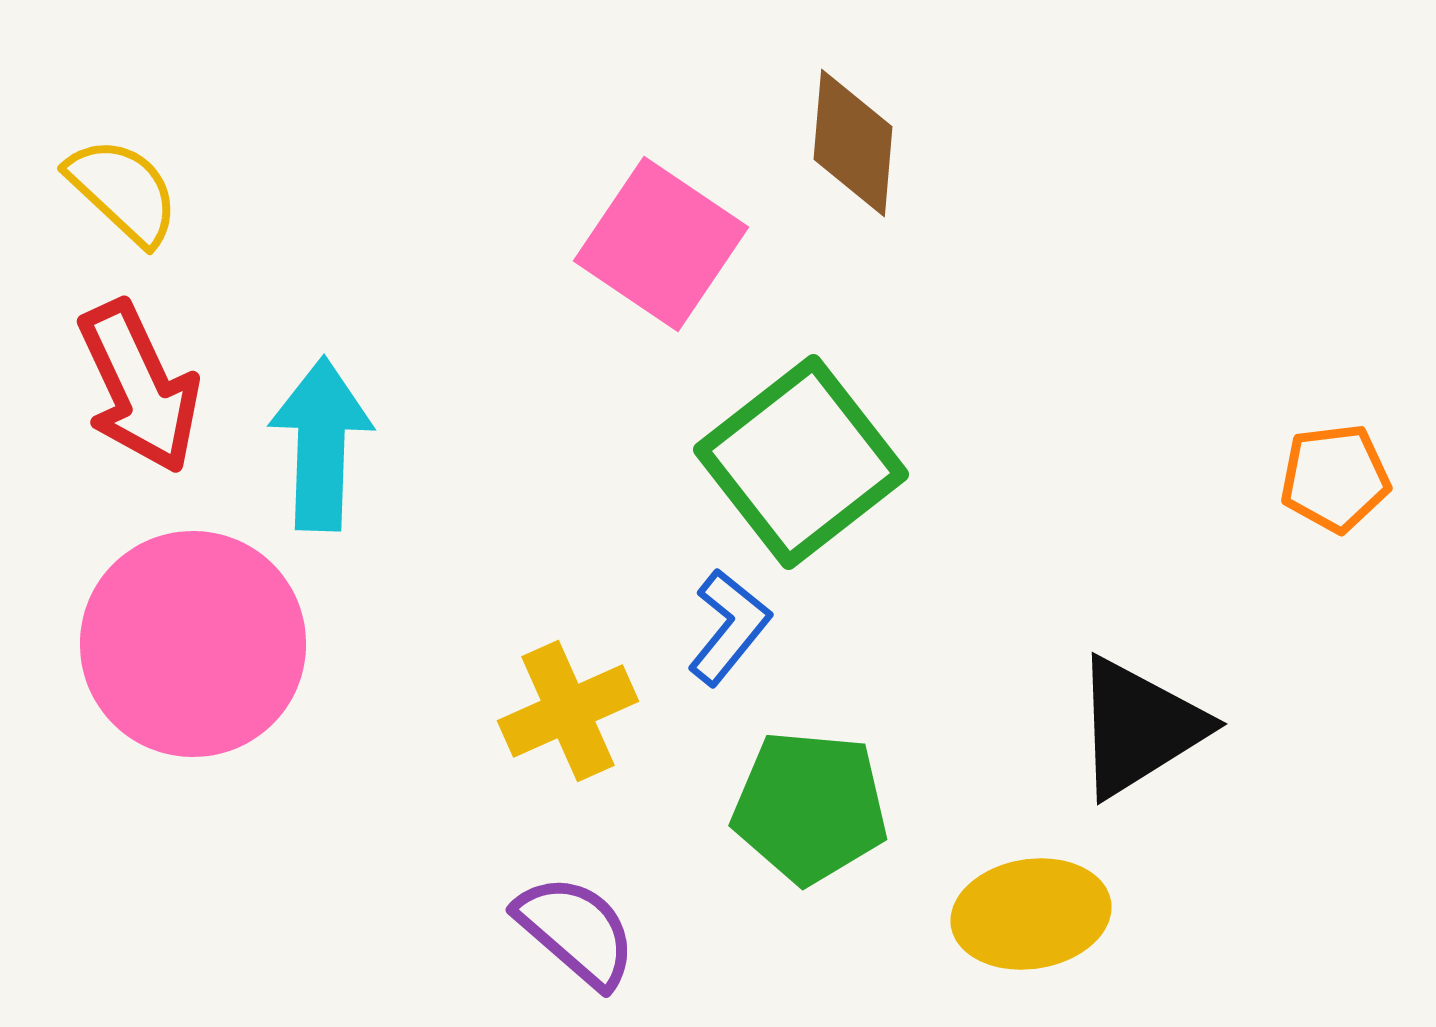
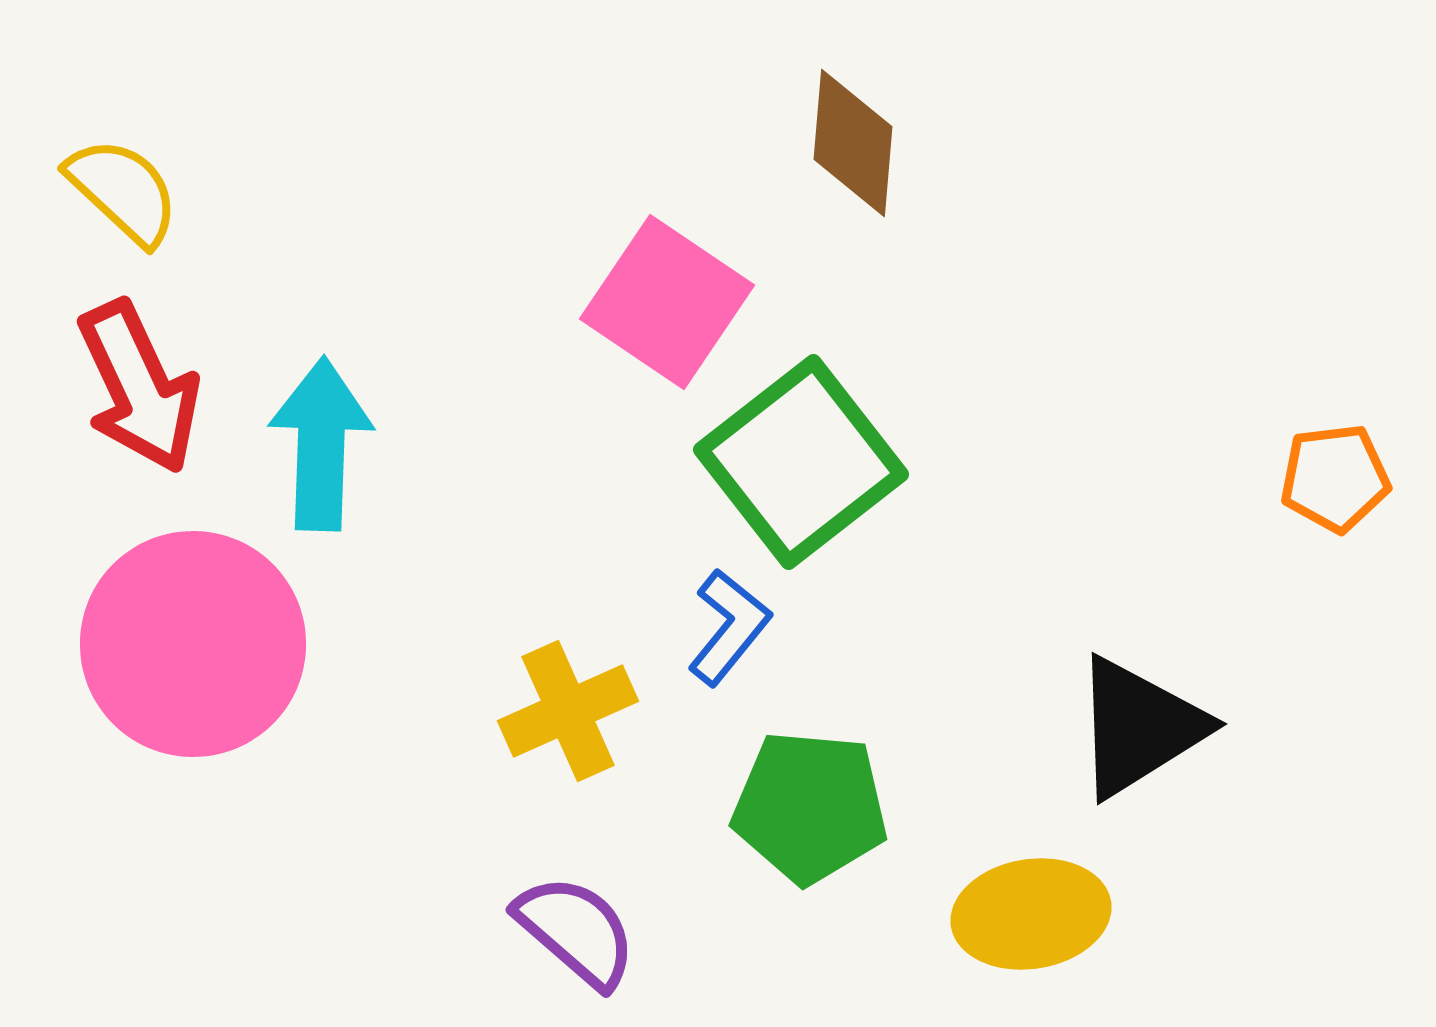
pink square: moved 6 px right, 58 px down
